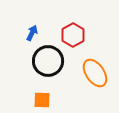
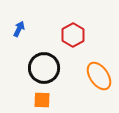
blue arrow: moved 13 px left, 4 px up
black circle: moved 4 px left, 7 px down
orange ellipse: moved 4 px right, 3 px down
